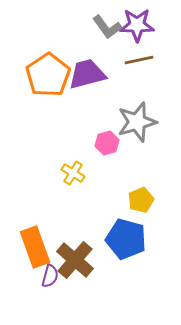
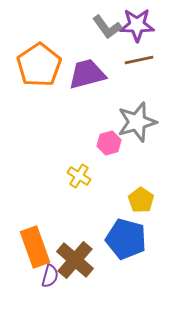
orange pentagon: moved 9 px left, 10 px up
pink hexagon: moved 2 px right
yellow cross: moved 6 px right, 3 px down
yellow pentagon: rotated 15 degrees counterclockwise
